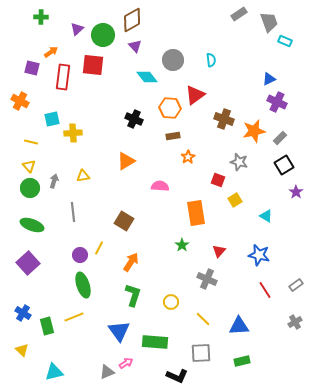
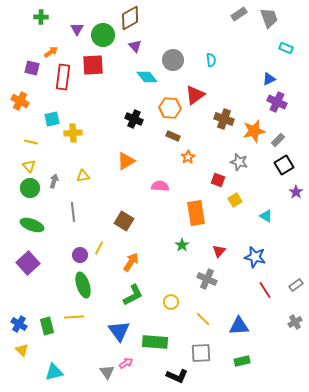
brown diamond at (132, 20): moved 2 px left, 2 px up
gray trapezoid at (269, 22): moved 4 px up
purple triangle at (77, 29): rotated 16 degrees counterclockwise
cyan rectangle at (285, 41): moved 1 px right, 7 px down
red square at (93, 65): rotated 10 degrees counterclockwise
brown rectangle at (173, 136): rotated 32 degrees clockwise
gray rectangle at (280, 138): moved 2 px left, 2 px down
blue star at (259, 255): moved 4 px left, 2 px down
green L-shape at (133, 295): rotated 45 degrees clockwise
blue cross at (23, 313): moved 4 px left, 11 px down
yellow line at (74, 317): rotated 18 degrees clockwise
gray triangle at (107, 372): rotated 42 degrees counterclockwise
